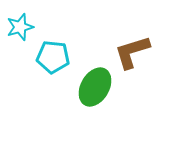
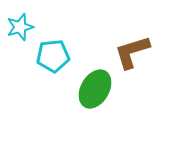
cyan pentagon: moved 1 px up; rotated 12 degrees counterclockwise
green ellipse: moved 2 px down
